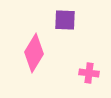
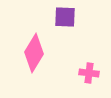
purple square: moved 3 px up
